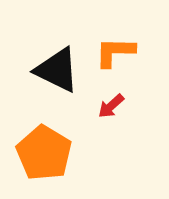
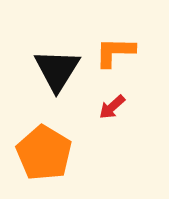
black triangle: rotated 36 degrees clockwise
red arrow: moved 1 px right, 1 px down
